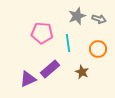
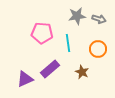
gray star: rotated 12 degrees clockwise
purple triangle: moved 3 px left
